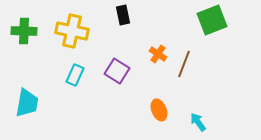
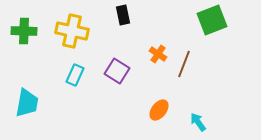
orange ellipse: rotated 60 degrees clockwise
